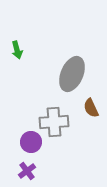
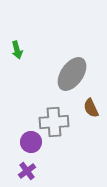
gray ellipse: rotated 12 degrees clockwise
